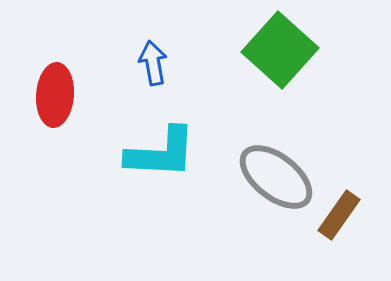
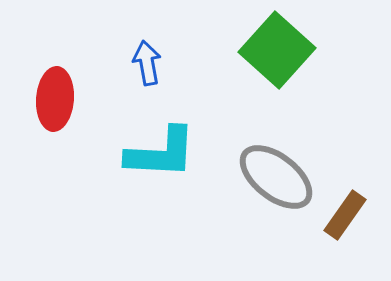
green square: moved 3 px left
blue arrow: moved 6 px left
red ellipse: moved 4 px down
brown rectangle: moved 6 px right
